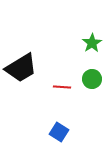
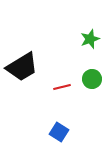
green star: moved 2 px left, 4 px up; rotated 12 degrees clockwise
black trapezoid: moved 1 px right, 1 px up
red line: rotated 18 degrees counterclockwise
